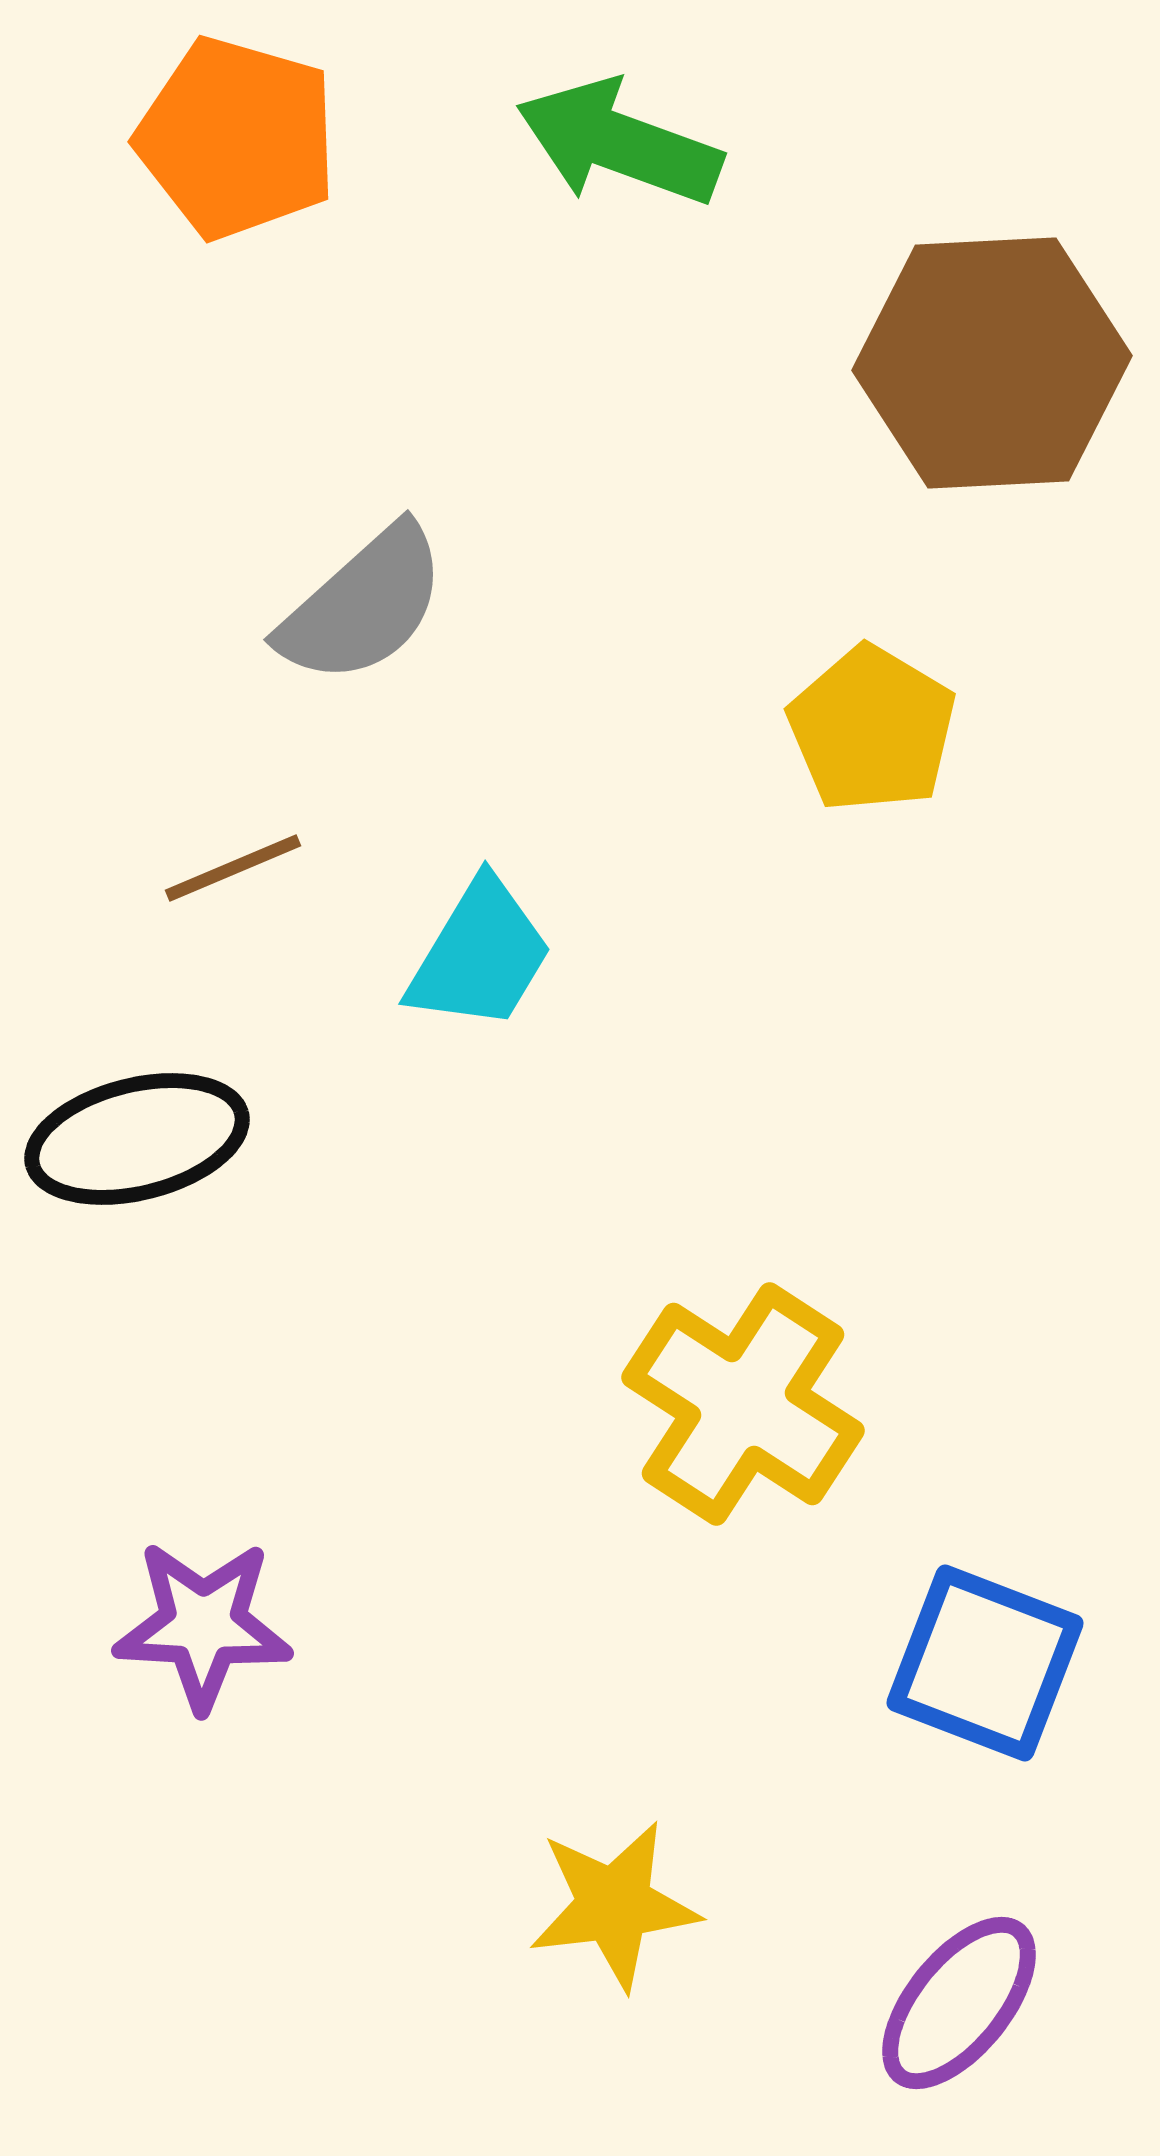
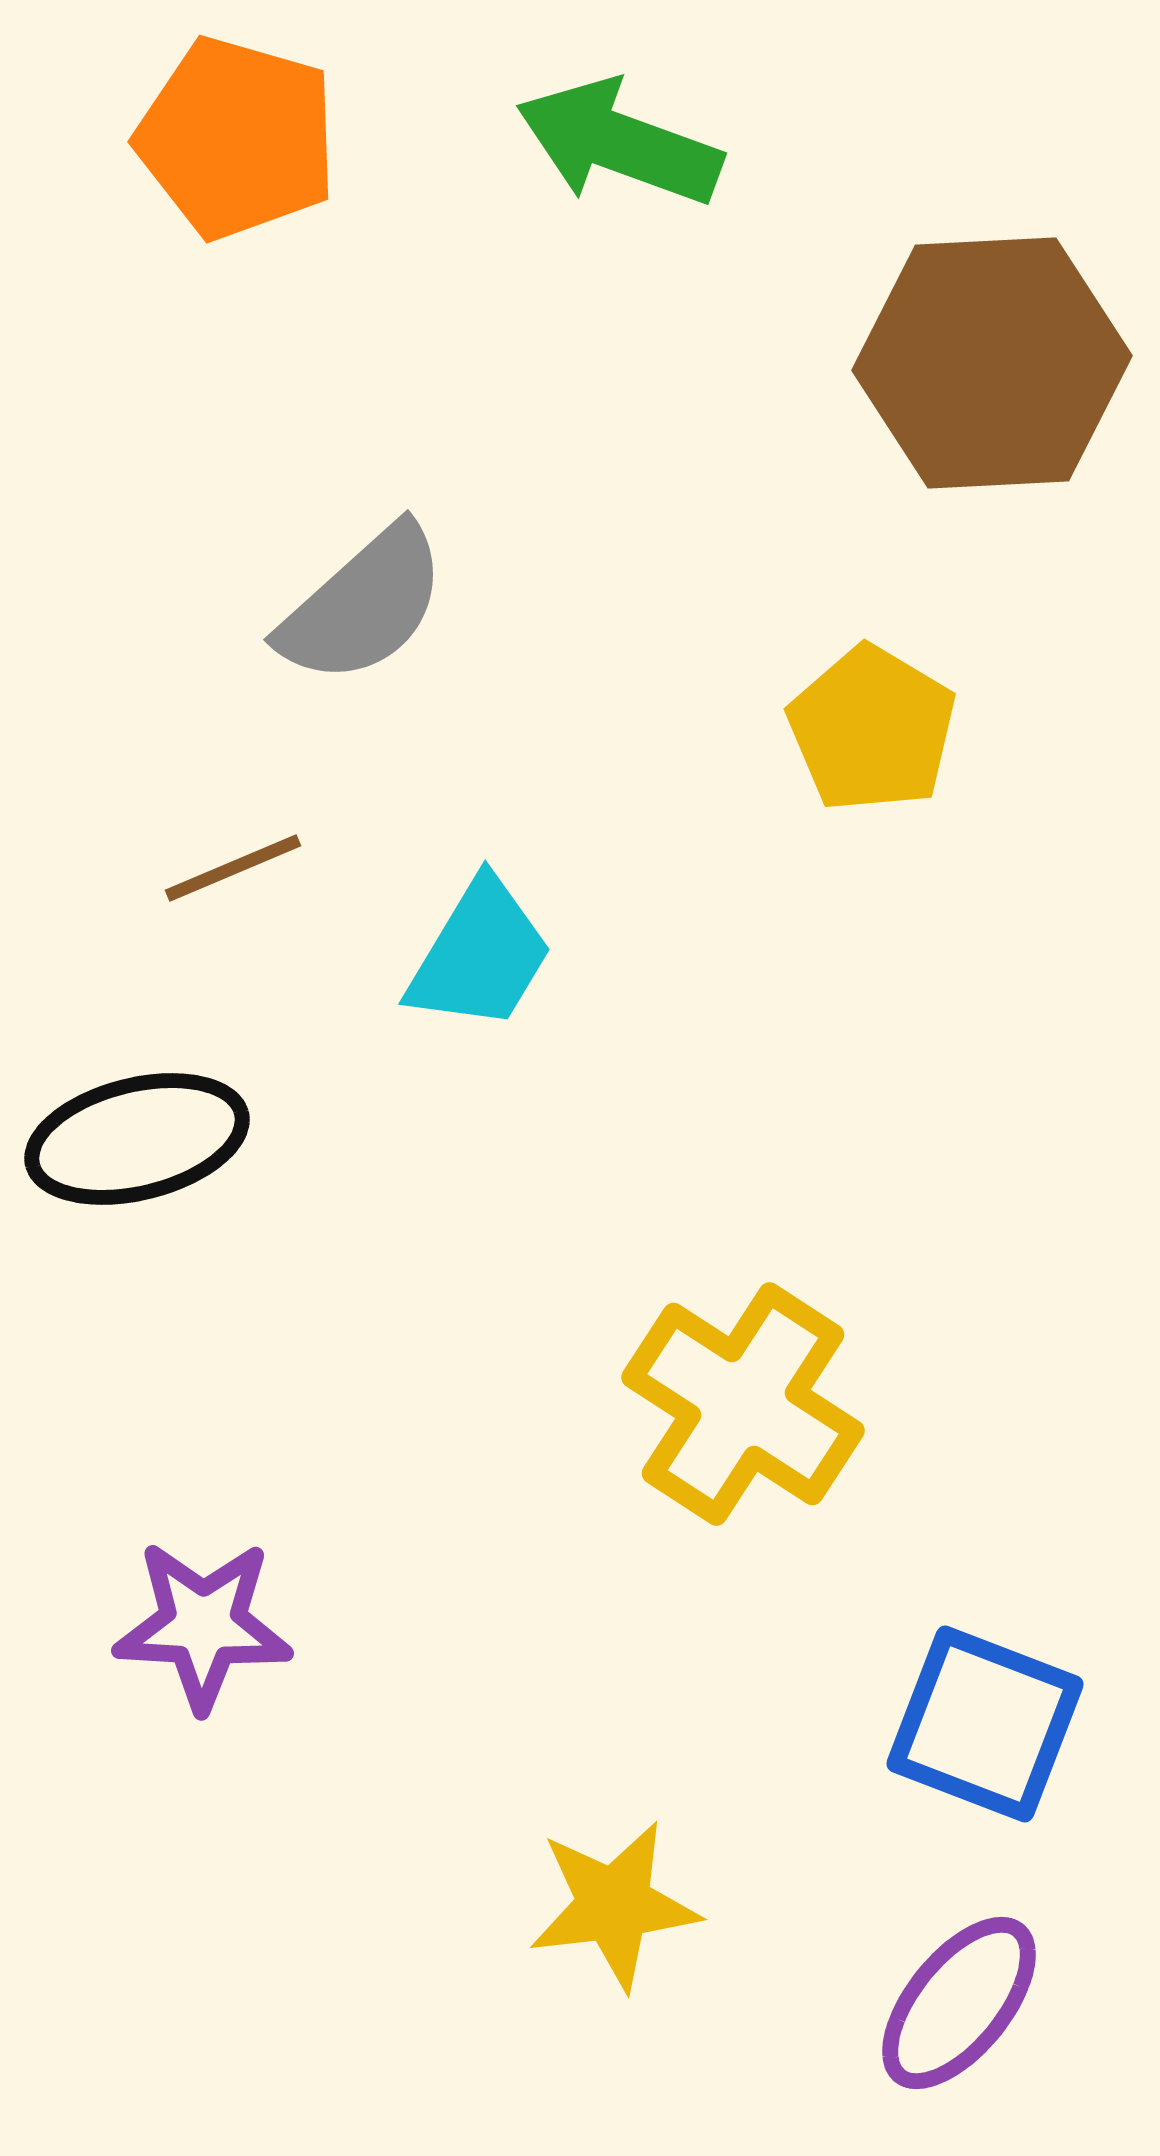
blue square: moved 61 px down
